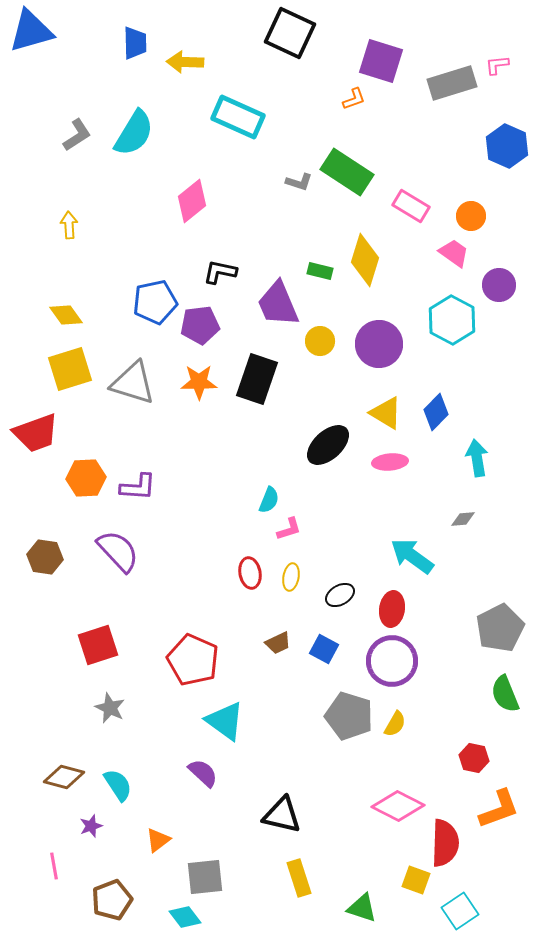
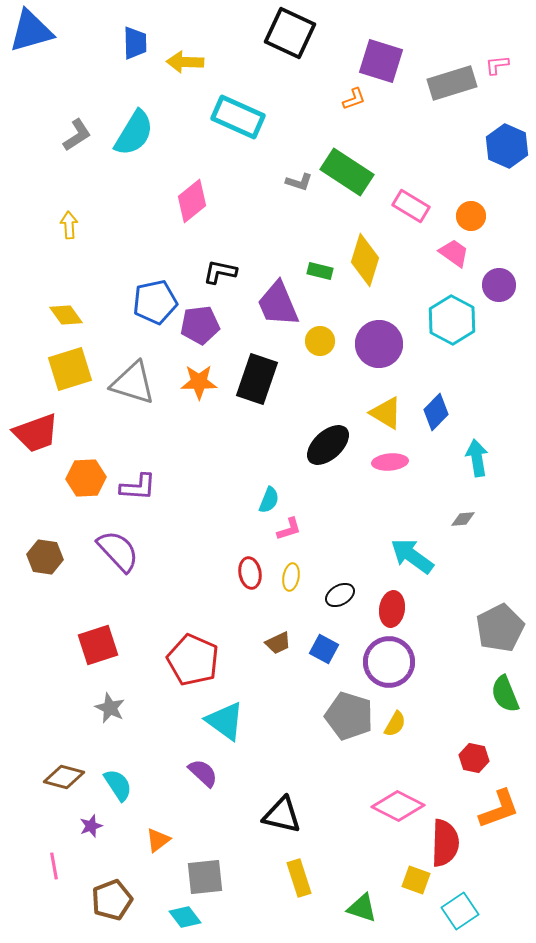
purple circle at (392, 661): moved 3 px left, 1 px down
